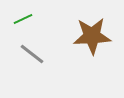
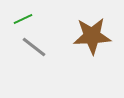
gray line: moved 2 px right, 7 px up
